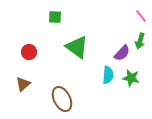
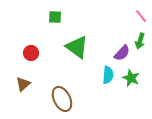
red circle: moved 2 px right, 1 px down
green star: rotated 12 degrees clockwise
